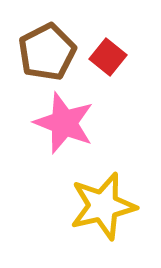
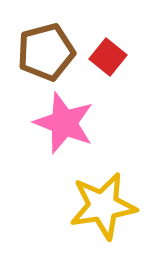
brown pentagon: moved 1 px left; rotated 12 degrees clockwise
yellow star: rotated 4 degrees clockwise
